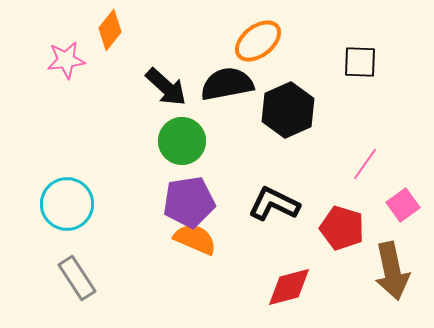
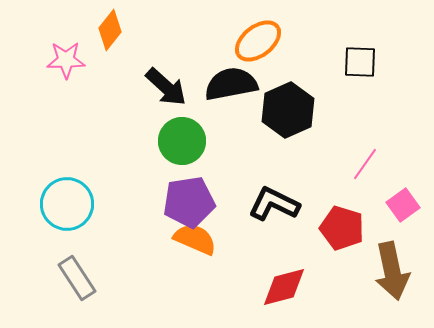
pink star: rotated 6 degrees clockwise
black semicircle: moved 4 px right
red diamond: moved 5 px left
